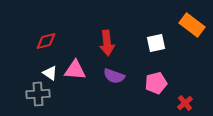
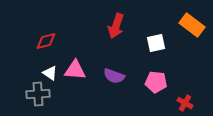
red arrow: moved 9 px right, 17 px up; rotated 25 degrees clockwise
pink pentagon: moved 1 px up; rotated 20 degrees clockwise
red cross: rotated 21 degrees counterclockwise
